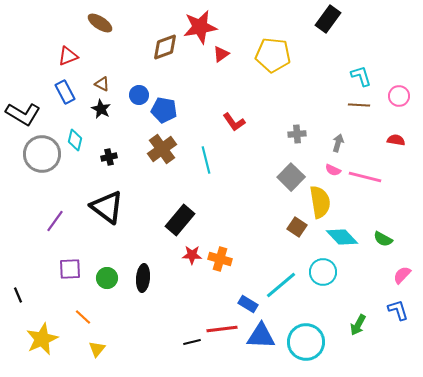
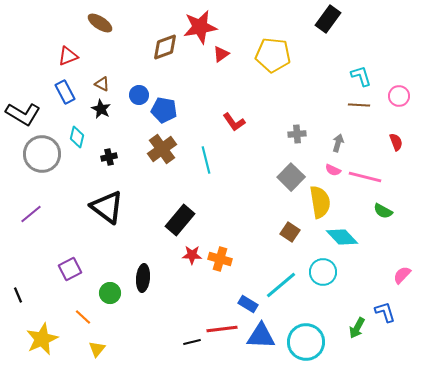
cyan diamond at (75, 140): moved 2 px right, 3 px up
red semicircle at (396, 140): moved 2 px down; rotated 60 degrees clockwise
purple line at (55, 221): moved 24 px left, 7 px up; rotated 15 degrees clockwise
brown square at (297, 227): moved 7 px left, 5 px down
green semicircle at (383, 239): moved 28 px up
purple square at (70, 269): rotated 25 degrees counterclockwise
green circle at (107, 278): moved 3 px right, 15 px down
blue L-shape at (398, 310): moved 13 px left, 2 px down
green arrow at (358, 325): moved 1 px left, 3 px down
